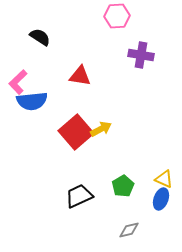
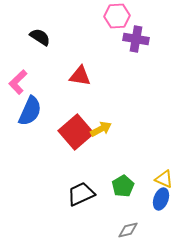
purple cross: moved 5 px left, 16 px up
blue semicircle: moved 2 px left, 10 px down; rotated 60 degrees counterclockwise
black trapezoid: moved 2 px right, 2 px up
gray diamond: moved 1 px left
